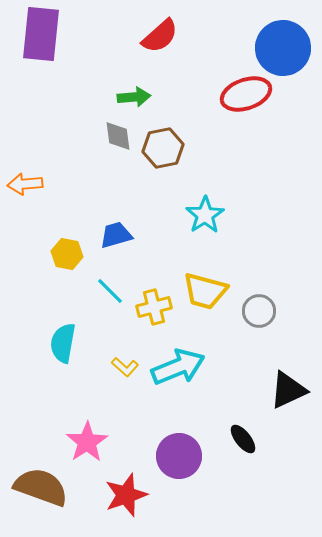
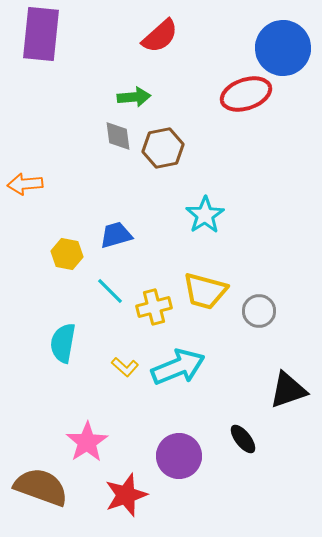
black triangle: rotated 6 degrees clockwise
